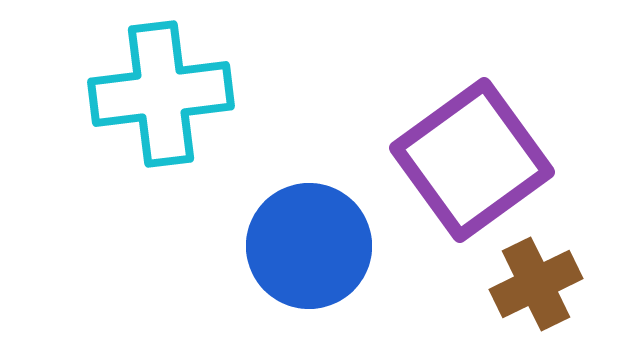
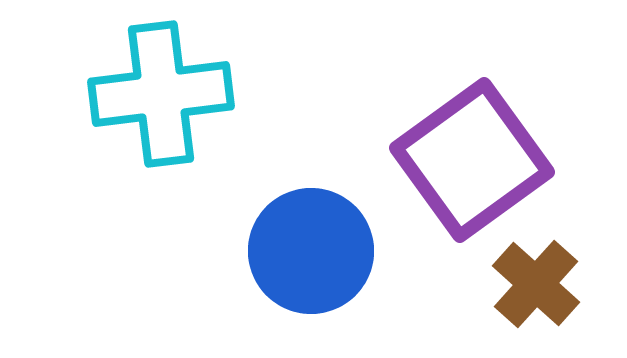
blue circle: moved 2 px right, 5 px down
brown cross: rotated 22 degrees counterclockwise
